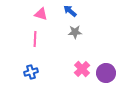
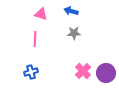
blue arrow: moved 1 px right; rotated 24 degrees counterclockwise
gray star: moved 1 px left, 1 px down
pink cross: moved 1 px right, 2 px down
